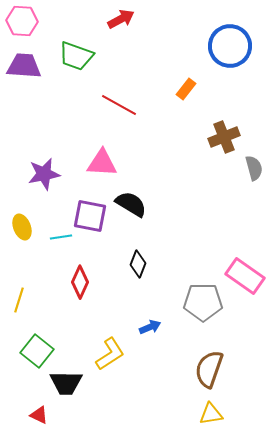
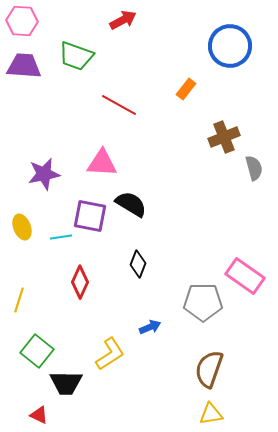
red arrow: moved 2 px right, 1 px down
